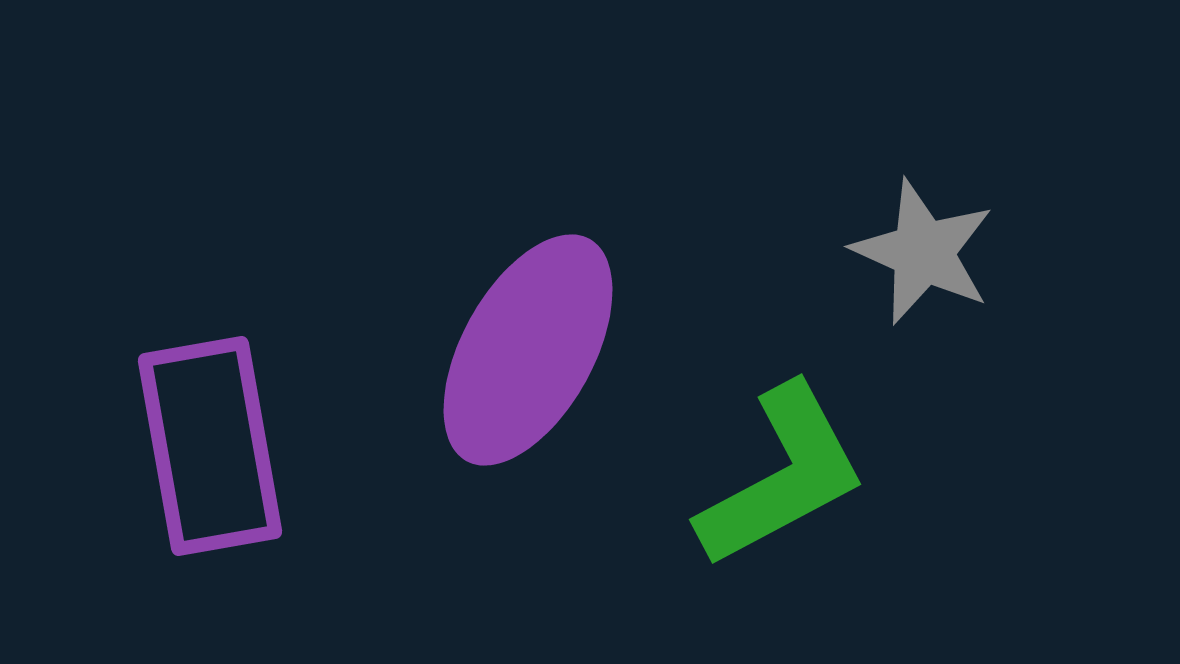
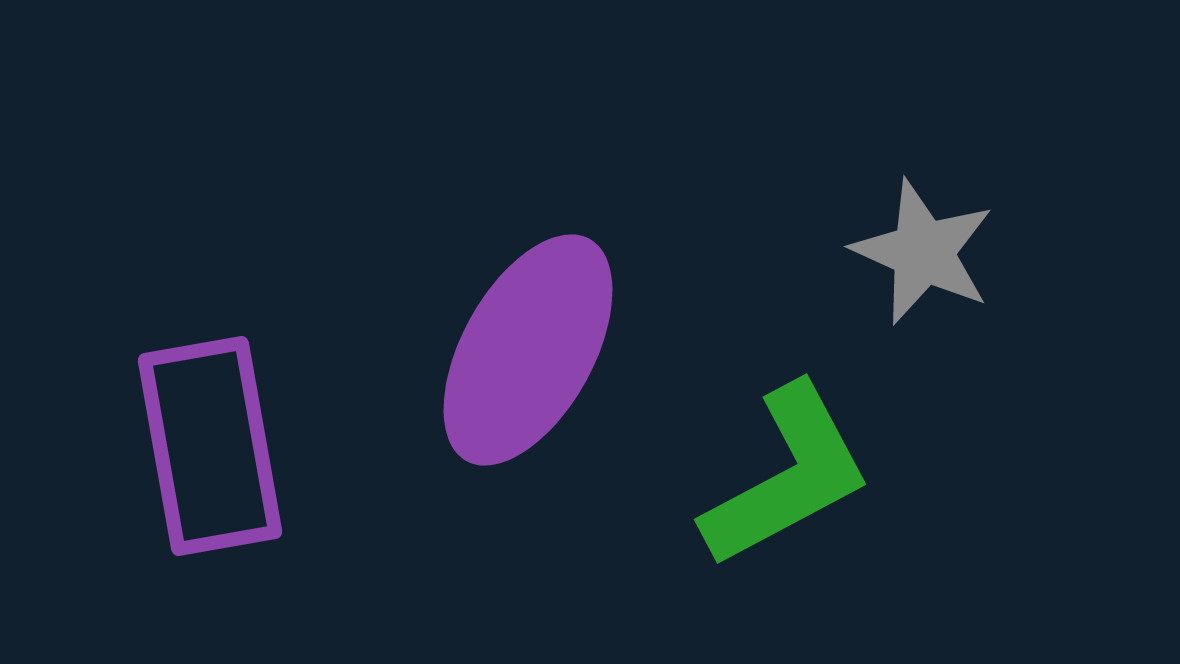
green L-shape: moved 5 px right
